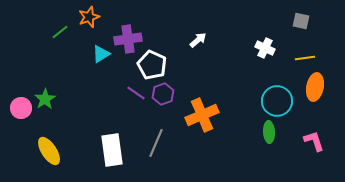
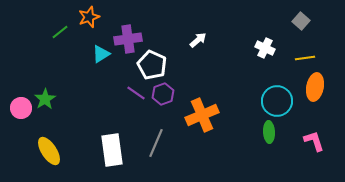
gray square: rotated 30 degrees clockwise
